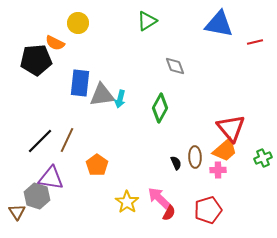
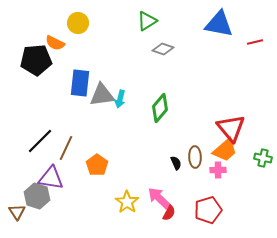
gray diamond: moved 12 px left, 17 px up; rotated 50 degrees counterclockwise
green diamond: rotated 12 degrees clockwise
brown line: moved 1 px left, 8 px down
green cross: rotated 36 degrees clockwise
